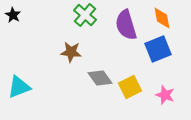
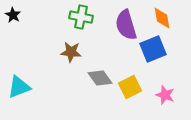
green cross: moved 4 px left, 2 px down; rotated 30 degrees counterclockwise
blue square: moved 5 px left
